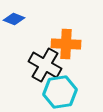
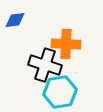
blue diamond: moved 1 px right, 1 px down; rotated 30 degrees counterclockwise
black cross: rotated 12 degrees counterclockwise
